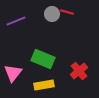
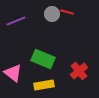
pink triangle: rotated 30 degrees counterclockwise
